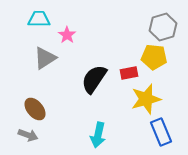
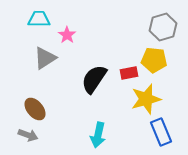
yellow pentagon: moved 3 px down
